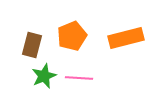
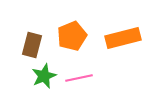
orange rectangle: moved 3 px left
pink line: rotated 16 degrees counterclockwise
